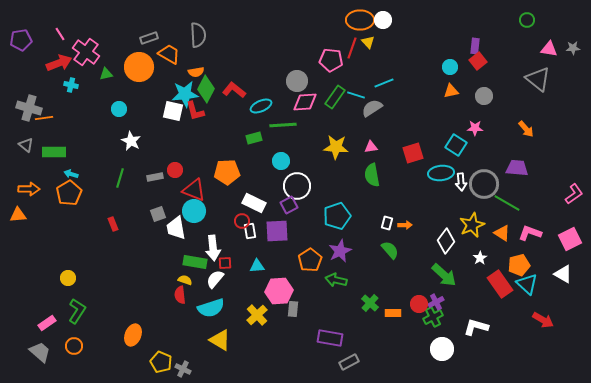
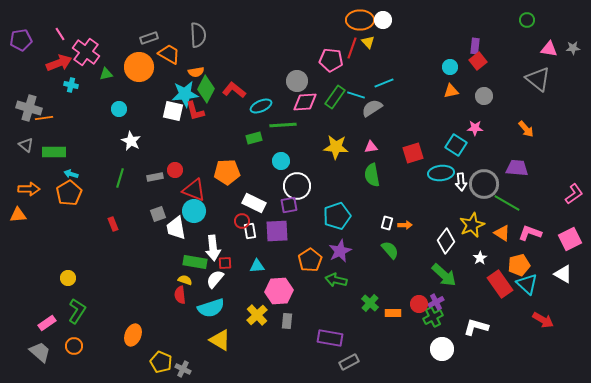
purple square at (289, 205): rotated 18 degrees clockwise
gray rectangle at (293, 309): moved 6 px left, 12 px down
